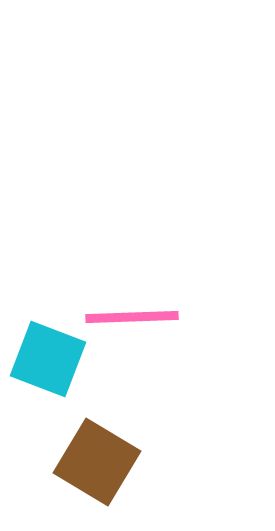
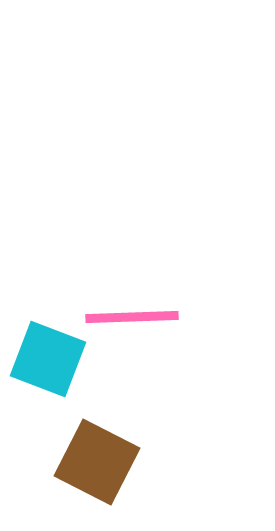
brown square: rotated 4 degrees counterclockwise
